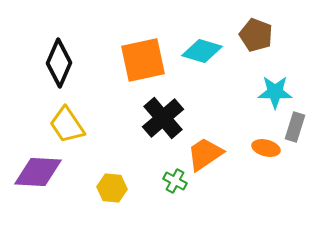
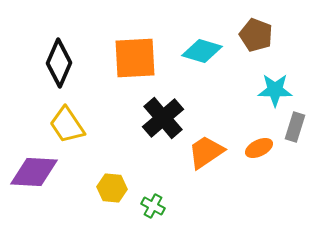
orange square: moved 8 px left, 2 px up; rotated 9 degrees clockwise
cyan star: moved 2 px up
orange ellipse: moved 7 px left; rotated 40 degrees counterclockwise
orange trapezoid: moved 1 px right, 2 px up
purple diamond: moved 4 px left
green cross: moved 22 px left, 25 px down
